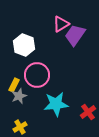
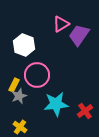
purple trapezoid: moved 4 px right
red cross: moved 3 px left, 1 px up
yellow cross: rotated 24 degrees counterclockwise
